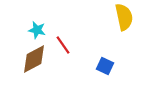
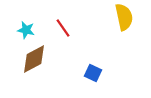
cyan star: moved 11 px left
red line: moved 17 px up
blue square: moved 12 px left, 7 px down
